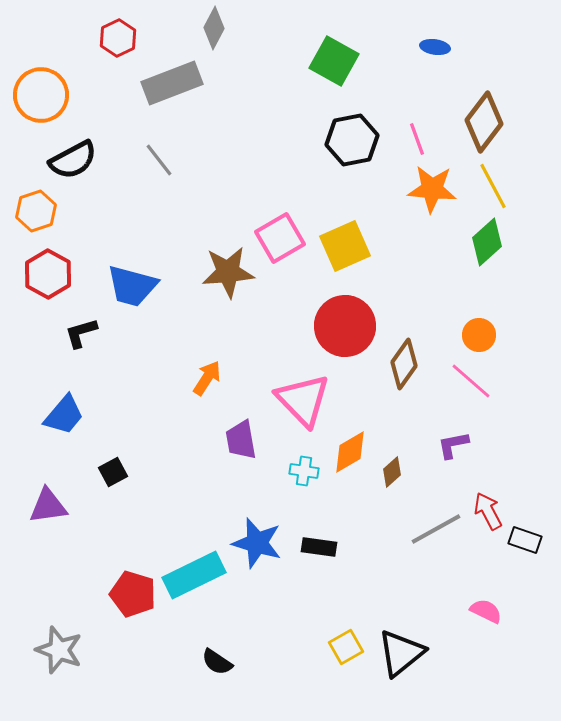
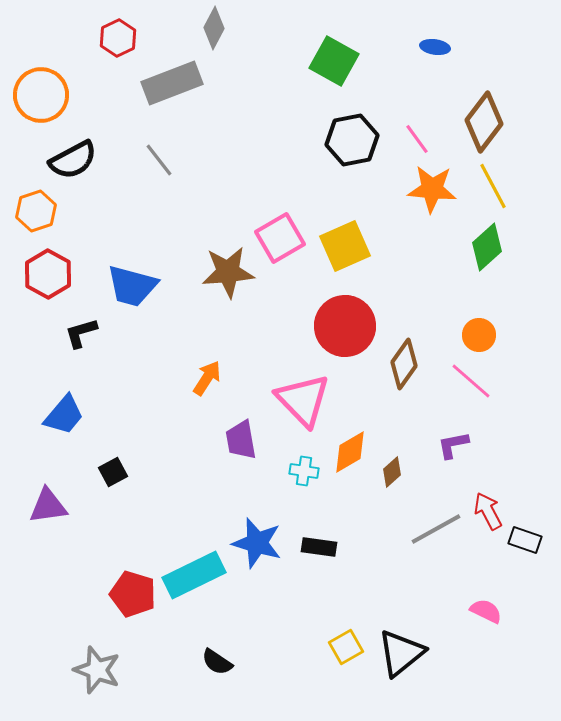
pink line at (417, 139): rotated 16 degrees counterclockwise
green diamond at (487, 242): moved 5 px down
gray star at (59, 650): moved 38 px right, 20 px down
